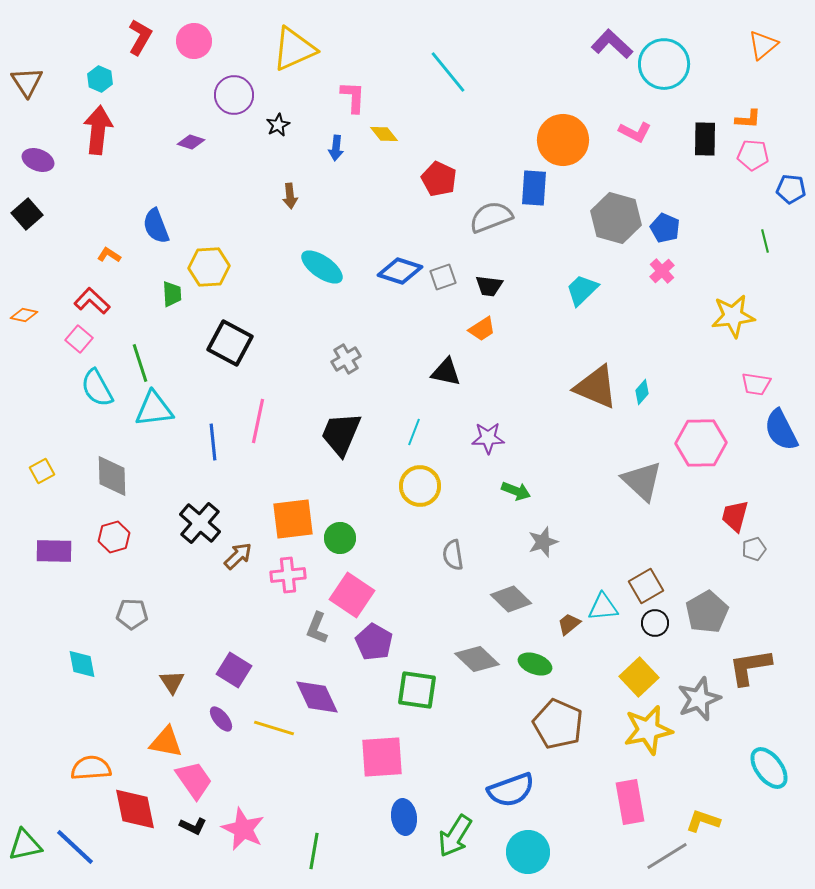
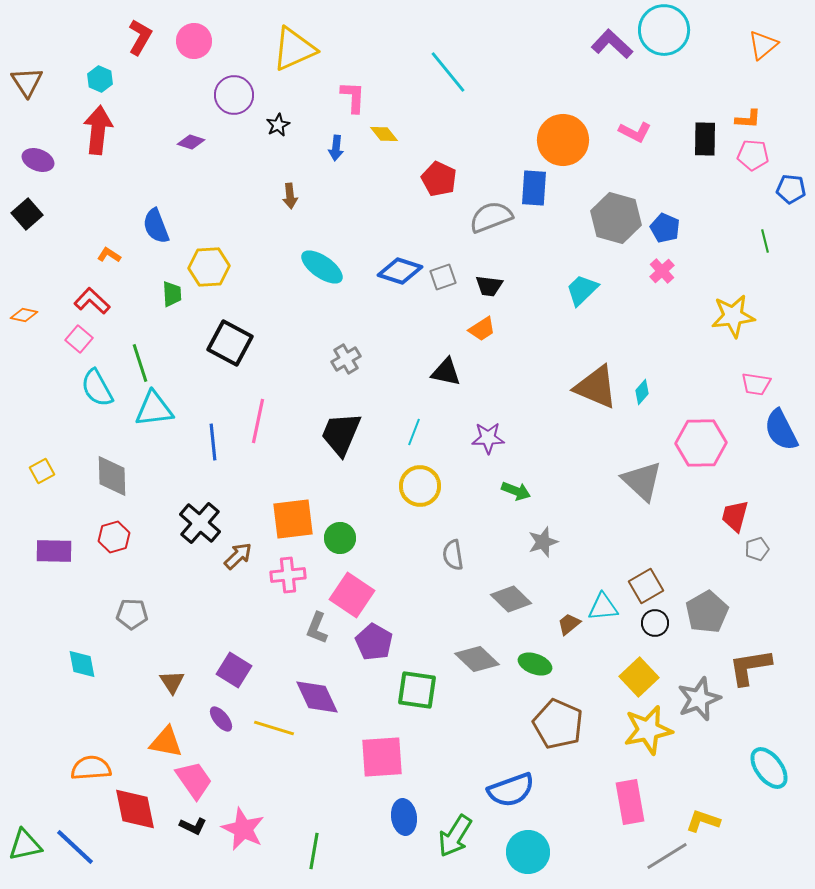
cyan circle at (664, 64): moved 34 px up
gray pentagon at (754, 549): moved 3 px right
